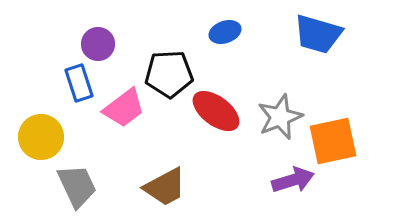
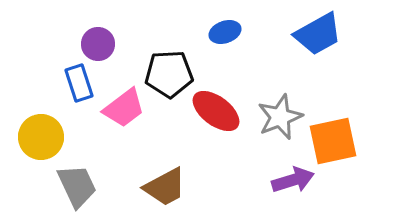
blue trapezoid: rotated 45 degrees counterclockwise
